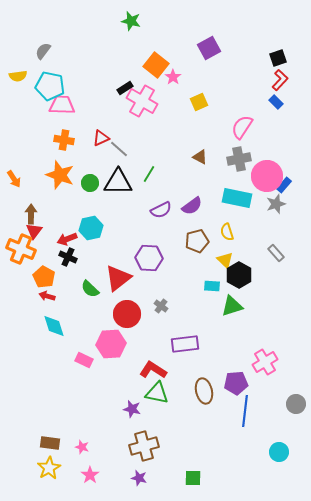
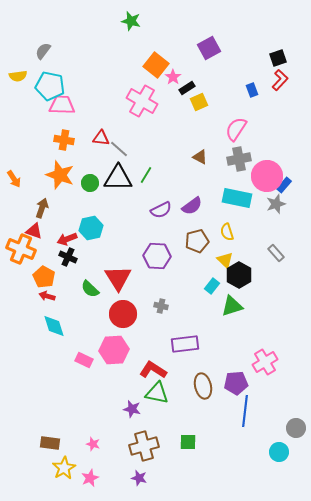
black rectangle at (125, 88): moved 62 px right
blue rectangle at (276, 102): moved 24 px left, 12 px up; rotated 24 degrees clockwise
pink semicircle at (242, 127): moved 6 px left, 2 px down
red triangle at (101, 138): rotated 30 degrees clockwise
green line at (149, 174): moved 3 px left, 1 px down
black triangle at (118, 182): moved 4 px up
brown arrow at (31, 214): moved 11 px right, 6 px up; rotated 18 degrees clockwise
red triangle at (34, 231): rotated 48 degrees counterclockwise
purple hexagon at (149, 258): moved 8 px right, 2 px up
red triangle at (118, 278): rotated 24 degrees counterclockwise
cyan rectangle at (212, 286): rotated 56 degrees counterclockwise
gray cross at (161, 306): rotated 24 degrees counterclockwise
red circle at (127, 314): moved 4 px left
pink hexagon at (111, 344): moved 3 px right, 6 px down
brown ellipse at (204, 391): moved 1 px left, 5 px up
gray circle at (296, 404): moved 24 px down
pink star at (82, 447): moved 11 px right, 3 px up
yellow star at (49, 468): moved 15 px right
pink star at (90, 475): moved 3 px down; rotated 12 degrees clockwise
green square at (193, 478): moved 5 px left, 36 px up
